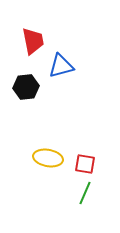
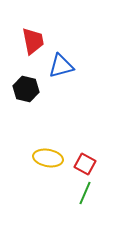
black hexagon: moved 2 px down; rotated 20 degrees clockwise
red square: rotated 20 degrees clockwise
